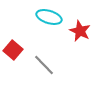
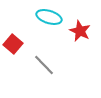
red square: moved 6 px up
